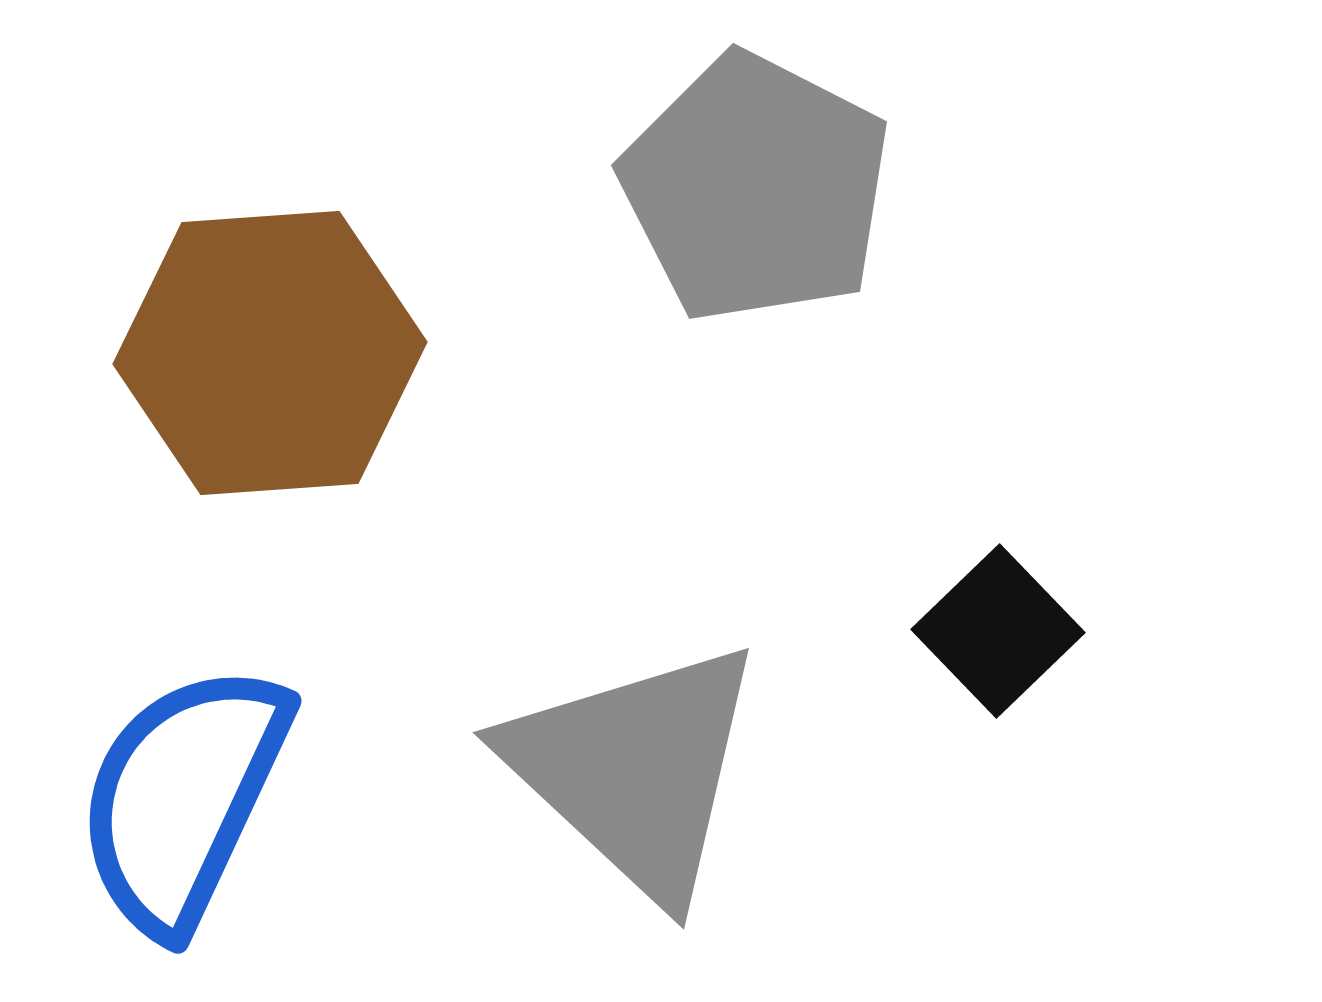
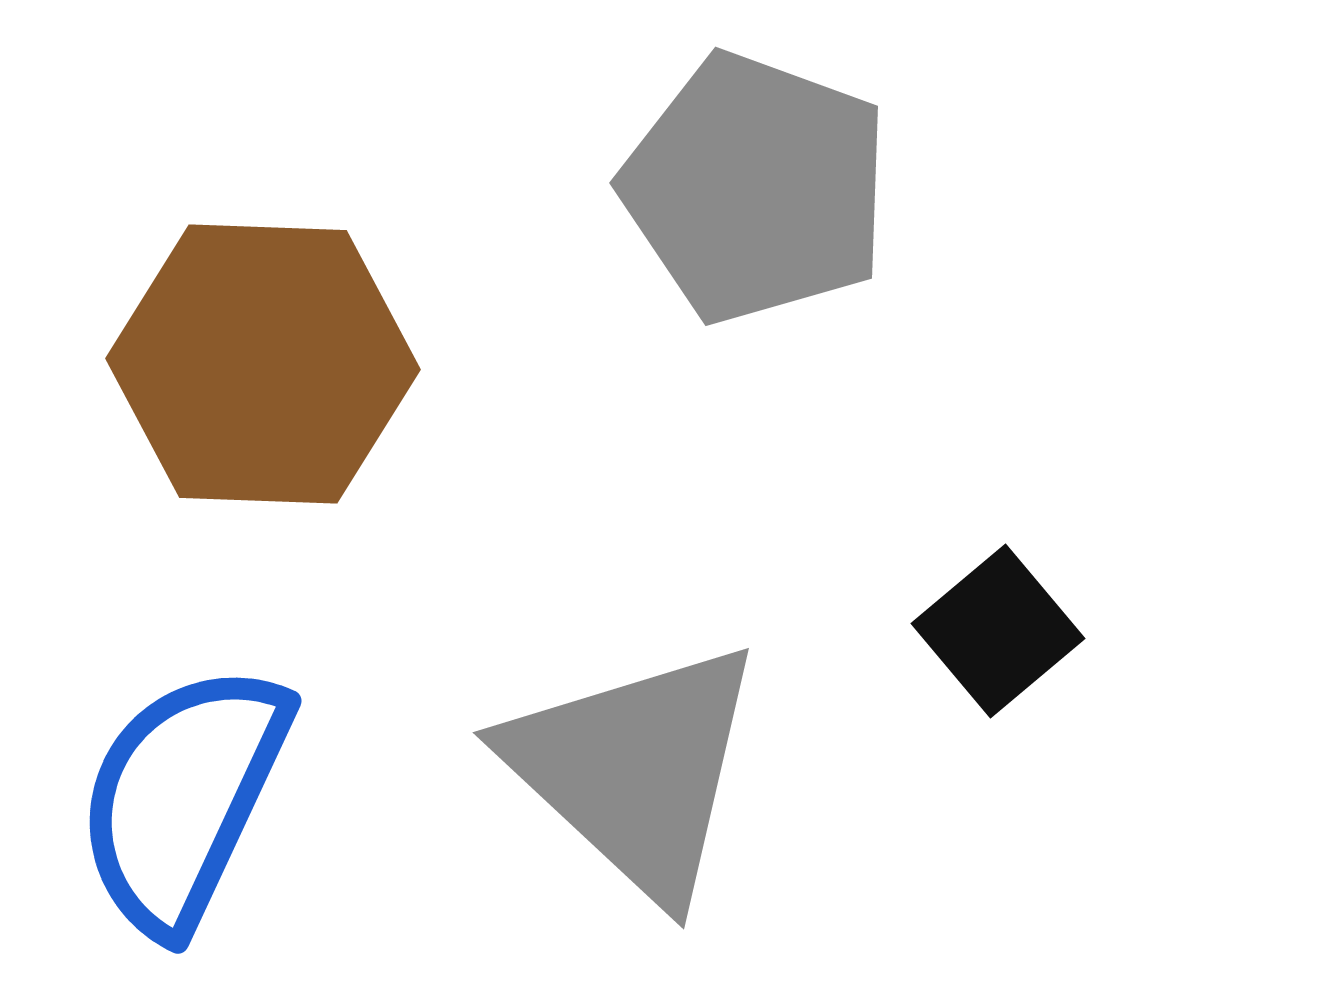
gray pentagon: rotated 7 degrees counterclockwise
brown hexagon: moved 7 px left, 11 px down; rotated 6 degrees clockwise
black square: rotated 4 degrees clockwise
